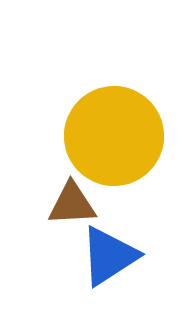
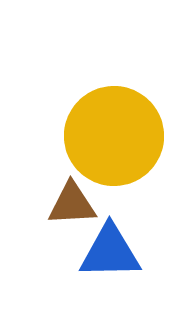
blue triangle: moved 1 px right, 4 px up; rotated 32 degrees clockwise
